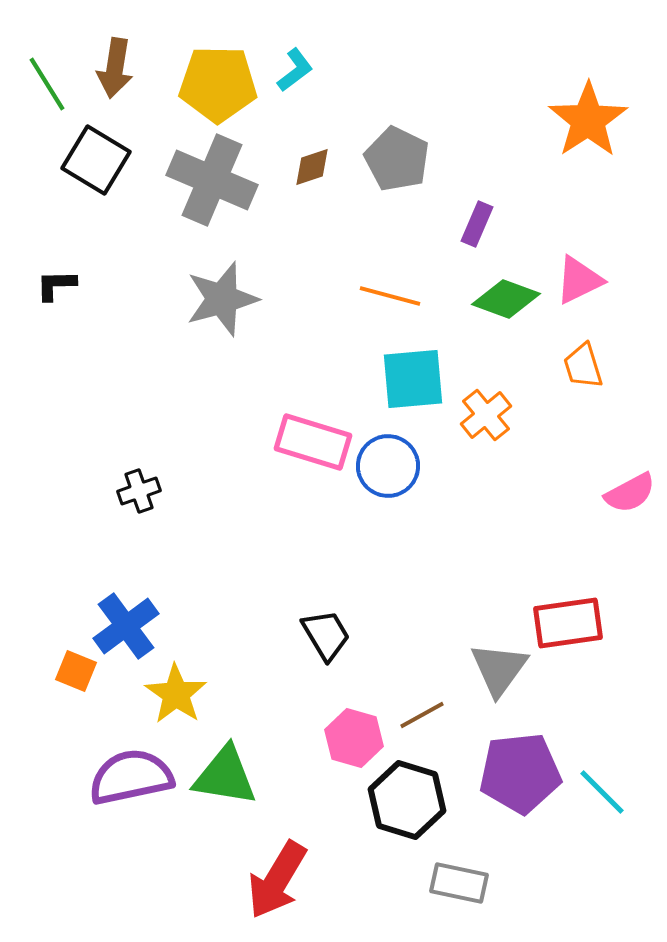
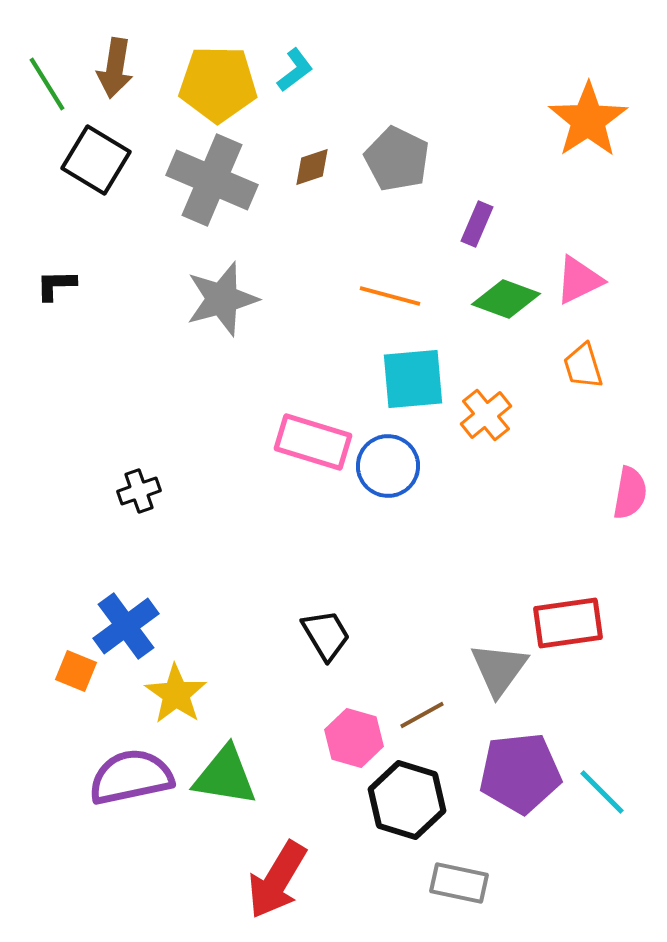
pink semicircle: rotated 52 degrees counterclockwise
